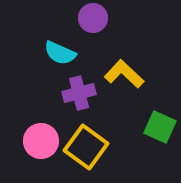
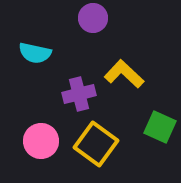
cyan semicircle: moved 25 px left; rotated 12 degrees counterclockwise
purple cross: moved 1 px down
yellow square: moved 10 px right, 3 px up
